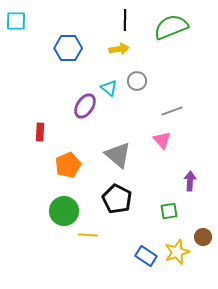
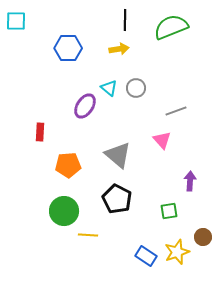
gray circle: moved 1 px left, 7 px down
gray line: moved 4 px right
orange pentagon: rotated 20 degrees clockwise
